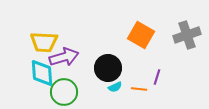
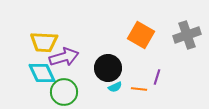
cyan diamond: rotated 20 degrees counterclockwise
